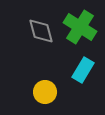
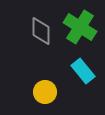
gray diamond: rotated 16 degrees clockwise
cyan rectangle: moved 1 px down; rotated 70 degrees counterclockwise
